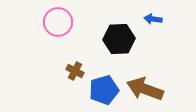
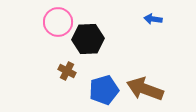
black hexagon: moved 31 px left
brown cross: moved 8 px left
